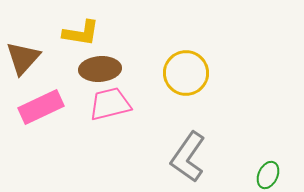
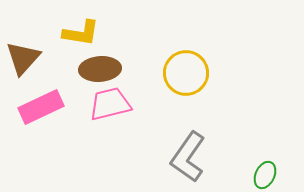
green ellipse: moved 3 px left
